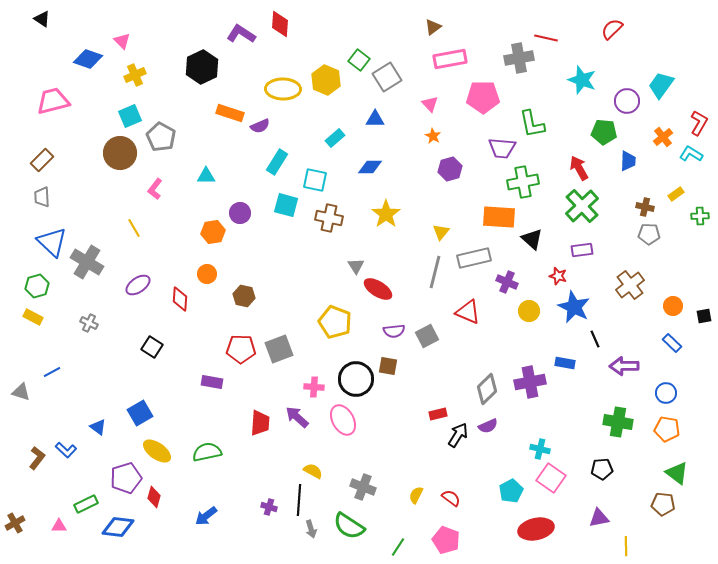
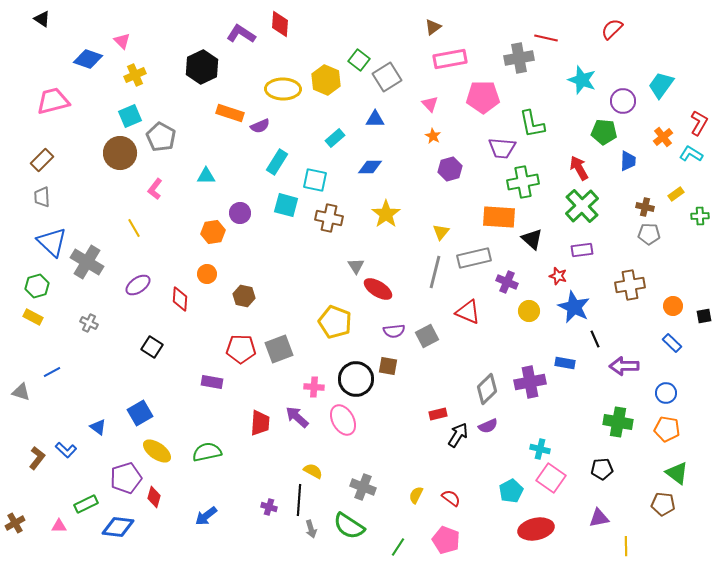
purple circle at (627, 101): moved 4 px left
brown cross at (630, 285): rotated 28 degrees clockwise
